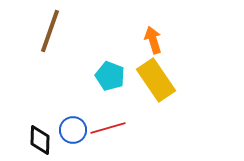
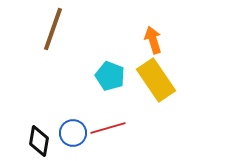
brown line: moved 3 px right, 2 px up
blue circle: moved 3 px down
black diamond: moved 1 px left, 1 px down; rotated 8 degrees clockwise
